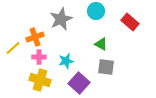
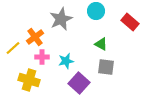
orange cross: rotated 18 degrees counterclockwise
pink cross: moved 3 px right
yellow cross: moved 11 px left
